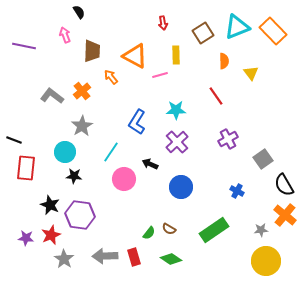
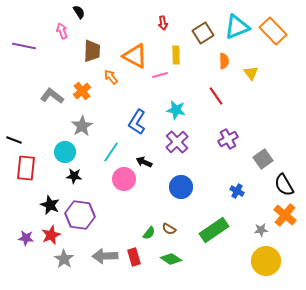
pink arrow at (65, 35): moved 3 px left, 4 px up
cyan star at (176, 110): rotated 12 degrees clockwise
black arrow at (150, 164): moved 6 px left, 2 px up
